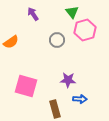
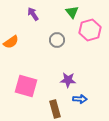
pink hexagon: moved 5 px right
